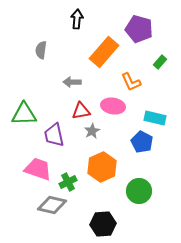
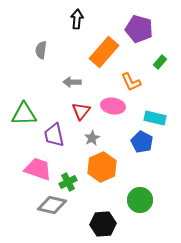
red triangle: rotated 42 degrees counterclockwise
gray star: moved 7 px down
green circle: moved 1 px right, 9 px down
